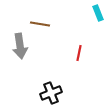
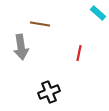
cyan rectangle: rotated 28 degrees counterclockwise
gray arrow: moved 1 px right, 1 px down
black cross: moved 2 px left, 1 px up
